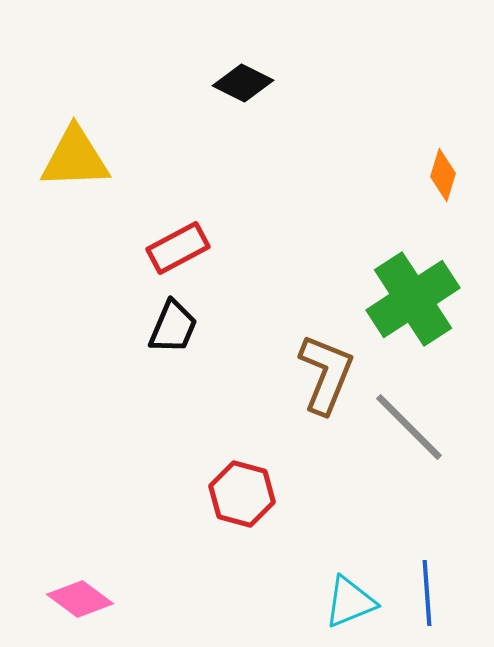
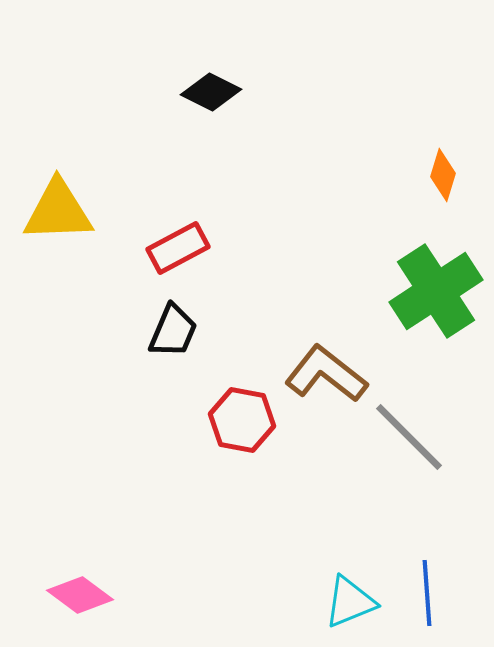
black diamond: moved 32 px left, 9 px down
yellow triangle: moved 17 px left, 53 px down
green cross: moved 23 px right, 8 px up
black trapezoid: moved 4 px down
brown L-shape: rotated 74 degrees counterclockwise
gray line: moved 10 px down
red hexagon: moved 74 px up; rotated 4 degrees counterclockwise
pink diamond: moved 4 px up
